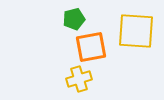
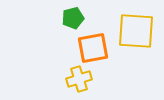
green pentagon: moved 1 px left, 1 px up
orange square: moved 2 px right, 1 px down
